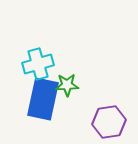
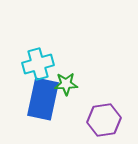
green star: moved 1 px left, 1 px up
purple hexagon: moved 5 px left, 2 px up
